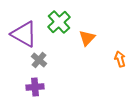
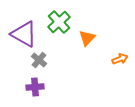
orange arrow: rotated 84 degrees clockwise
